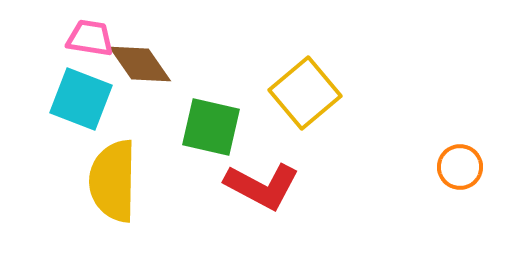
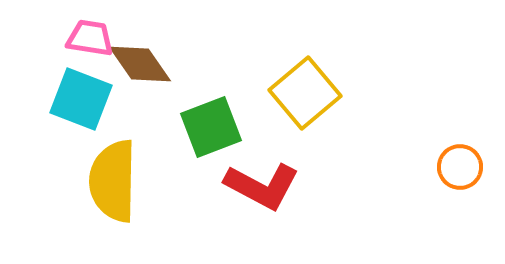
green square: rotated 34 degrees counterclockwise
